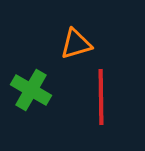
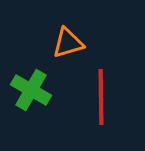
orange triangle: moved 8 px left, 1 px up
